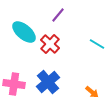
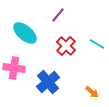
cyan ellipse: moved 1 px right, 1 px down
red cross: moved 16 px right, 2 px down
pink cross: moved 16 px up
